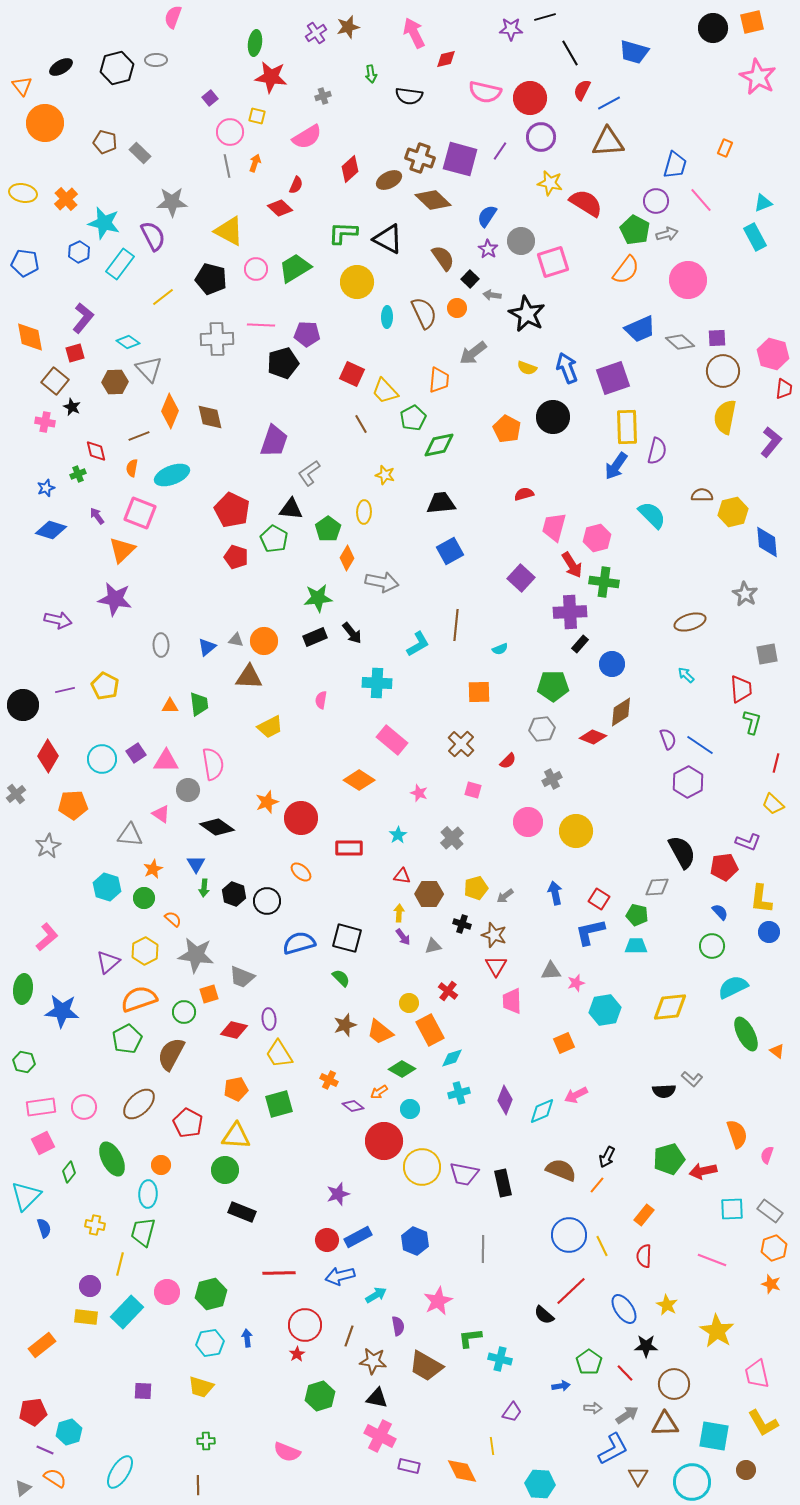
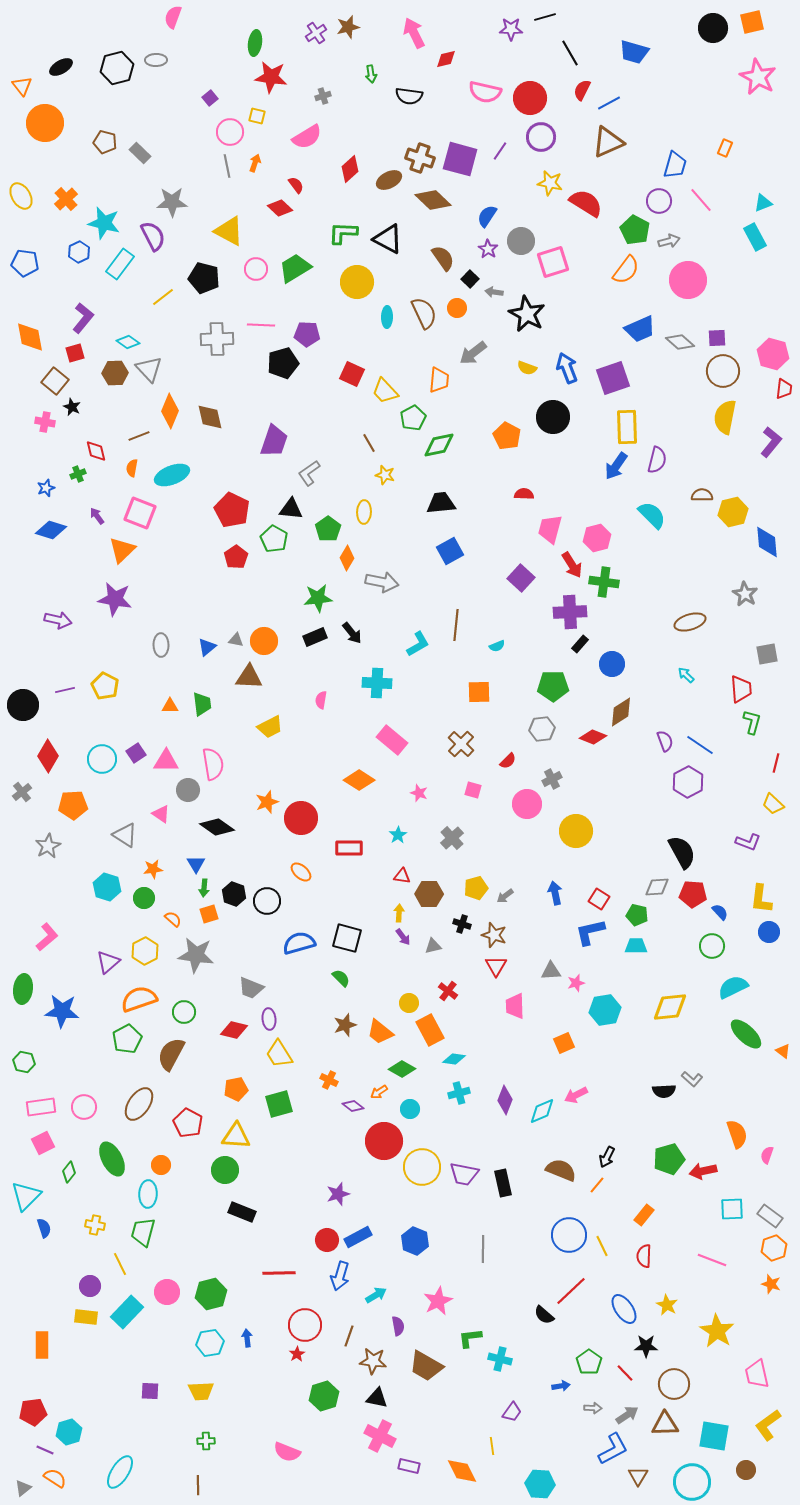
brown triangle at (608, 142): rotated 20 degrees counterclockwise
red semicircle at (296, 185): rotated 60 degrees counterclockwise
yellow ellipse at (23, 193): moved 2 px left, 3 px down; rotated 48 degrees clockwise
purple circle at (656, 201): moved 3 px right
gray arrow at (667, 234): moved 2 px right, 7 px down
black pentagon at (211, 279): moved 7 px left, 1 px up
gray arrow at (492, 295): moved 2 px right, 3 px up
brown hexagon at (115, 382): moved 9 px up
brown line at (361, 424): moved 8 px right, 19 px down
orange pentagon at (507, 429): moved 7 px down
purple semicircle at (657, 451): moved 9 px down
red semicircle at (524, 494): rotated 18 degrees clockwise
pink trapezoid at (554, 527): moved 4 px left, 2 px down
red pentagon at (236, 557): rotated 20 degrees clockwise
cyan semicircle at (500, 649): moved 3 px left, 3 px up
green trapezoid at (199, 704): moved 3 px right
purple semicircle at (668, 739): moved 3 px left, 2 px down
gray cross at (16, 794): moved 6 px right, 2 px up
pink circle at (528, 822): moved 1 px left, 18 px up
gray triangle at (130, 835): moved 5 px left; rotated 28 degrees clockwise
red pentagon at (724, 867): moved 31 px left, 27 px down; rotated 12 degrees clockwise
orange star at (153, 869): rotated 18 degrees clockwise
gray trapezoid at (242, 977): moved 9 px right, 11 px down
orange square at (209, 994): moved 80 px up
pink trapezoid at (512, 1001): moved 3 px right, 5 px down
green ellipse at (746, 1034): rotated 20 degrees counterclockwise
orange triangle at (777, 1051): moved 6 px right
cyan diamond at (452, 1058): moved 2 px right, 1 px down; rotated 25 degrees clockwise
brown ellipse at (139, 1104): rotated 12 degrees counterclockwise
gray rectangle at (770, 1211): moved 5 px down
yellow line at (120, 1264): rotated 40 degrees counterclockwise
blue arrow at (340, 1276): rotated 60 degrees counterclockwise
orange rectangle at (42, 1345): rotated 52 degrees counterclockwise
yellow trapezoid at (201, 1387): moved 4 px down; rotated 20 degrees counterclockwise
purple square at (143, 1391): moved 7 px right
green hexagon at (320, 1396): moved 4 px right
yellow L-shape at (763, 1423): moved 5 px right, 2 px down; rotated 84 degrees clockwise
